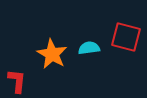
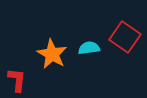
red square: moved 1 px left; rotated 20 degrees clockwise
red L-shape: moved 1 px up
